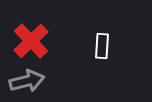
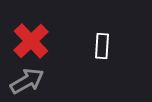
gray arrow: rotated 16 degrees counterclockwise
